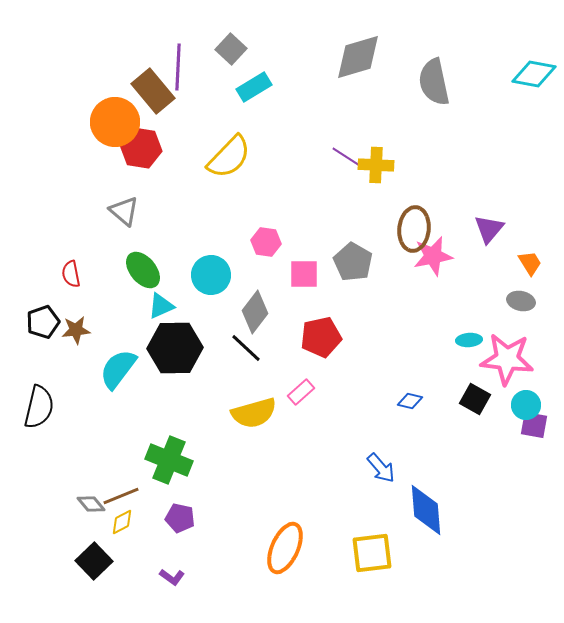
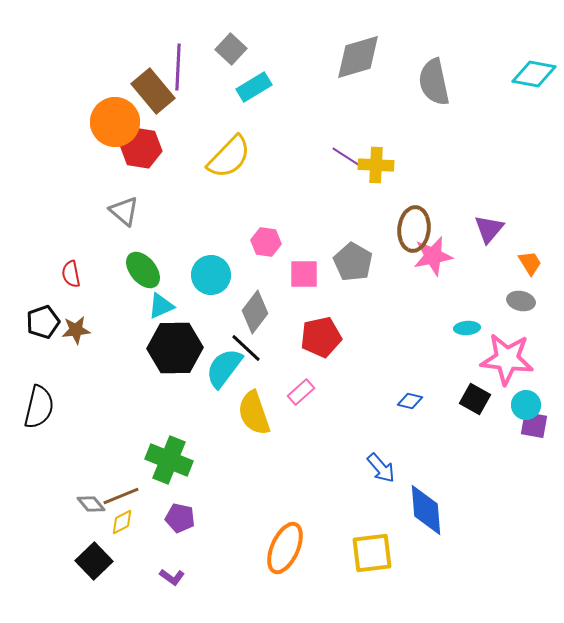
cyan ellipse at (469, 340): moved 2 px left, 12 px up
cyan semicircle at (118, 369): moved 106 px right, 1 px up
yellow semicircle at (254, 413): rotated 87 degrees clockwise
